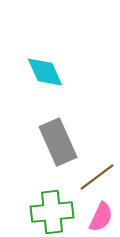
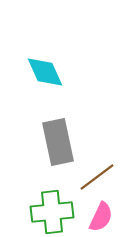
gray rectangle: rotated 12 degrees clockwise
